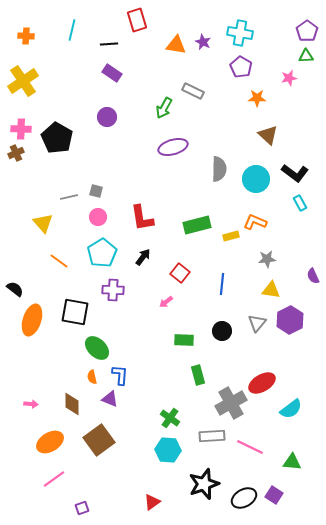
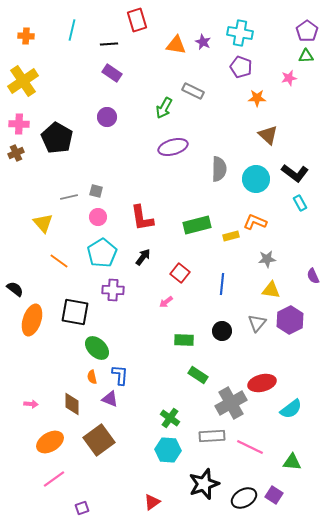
purple pentagon at (241, 67): rotated 10 degrees counterclockwise
pink cross at (21, 129): moved 2 px left, 5 px up
green rectangle at (198, 375): rotated 42 degrees counterclockwise
red ellipse at (262, 383): rotated 16 degrees clockwise
